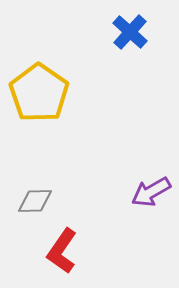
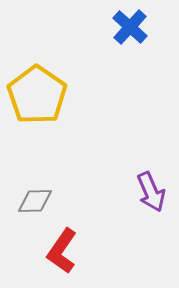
blue cross: moved 5 px up
yellow pentagon: moved 2 px left, 2 px down
purple arrow: rotated 84 degrees counterclockwise
